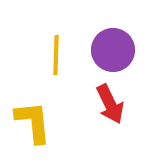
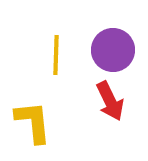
red arrow: moved 3 px up
